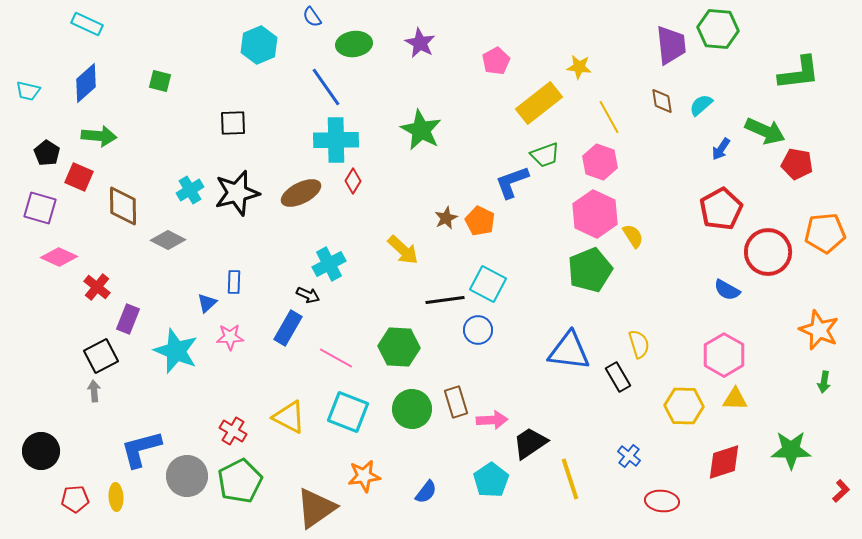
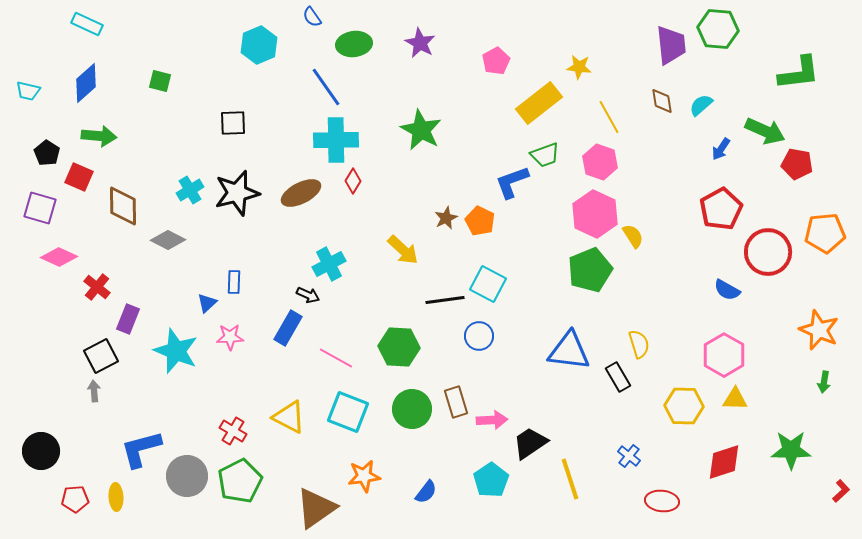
blue circle at (478, 330): moved 1 px right, 6 px down
